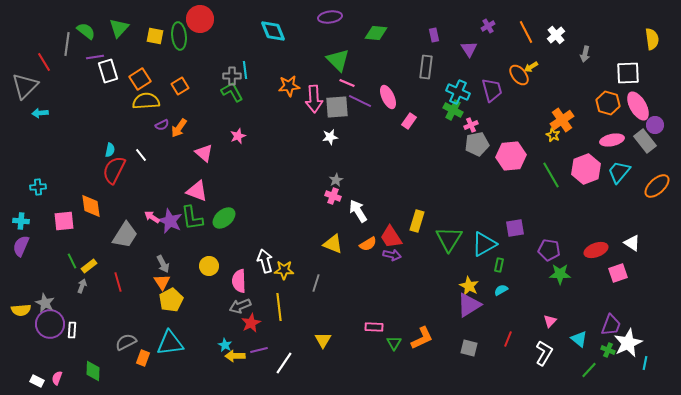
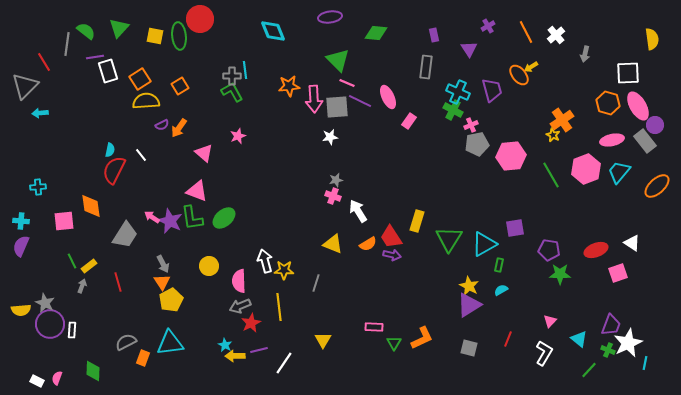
gray star at (336, 180): rotated 16 degrees clockwise
